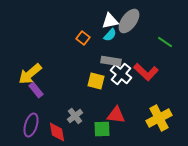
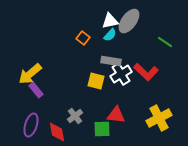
white cross: rotated 20 degrees clockwise
